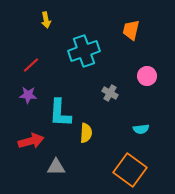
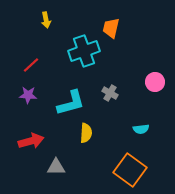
orange trapezoid: moved 20 px left, 2 px up
pink circle: moved 8 px right, 6 px down
cyan L-shape: moved 11 px right, 10 px up; rotated 108 degrees counterclockwise
